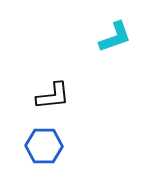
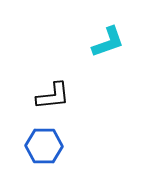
cyan L-shape: moved 7 px left, 5 px down
